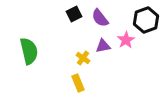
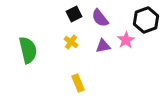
green semicircle: moved 1 px left, 1 px up
yellow cross: moved 12 px left, 16 px up
